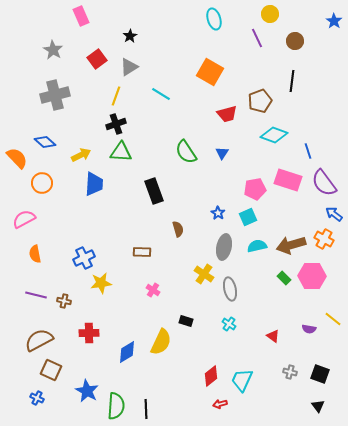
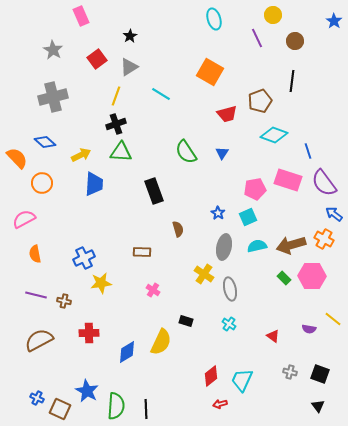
yellow circle at (270, 14): moved 3 px right, 1 px down
gray cross at (55, 95): moved 2 px left, 2 px down
brown square at (51, 370): moved 9 px right, 39 px down
